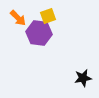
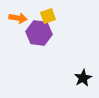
orange arrow: rotated 36 degrees counterclockwise
black star: rotated 18 degrees counterclockwise
